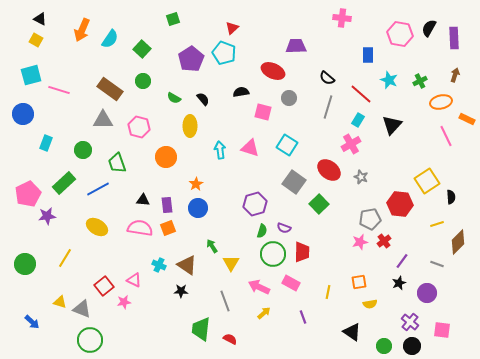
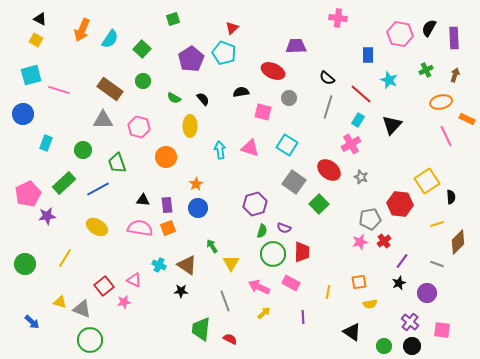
pink cross at (342, 18): moved 4 px left
green cross at (420, 81): moved 6 px right, 11 px up
purple line at (303, 317): rotated 16 degrees clockwise
